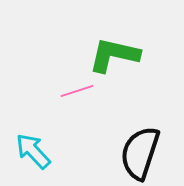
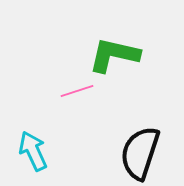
cyan arrow: rotated 18 degrees clockwise
